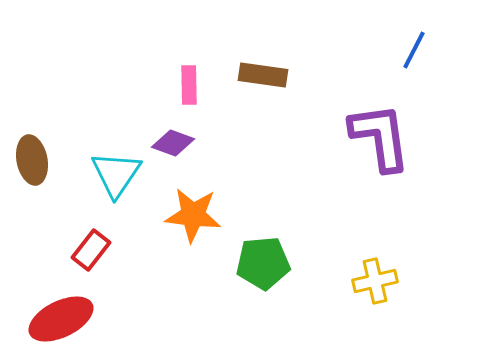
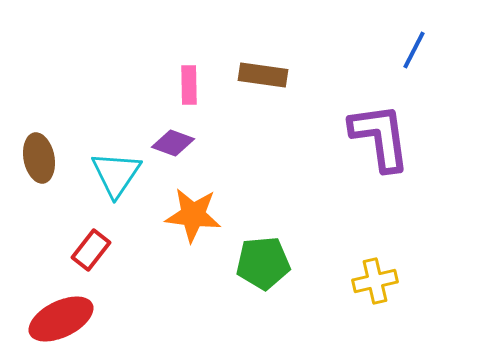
brown ellipse: moved 7 px right, 2 px up
